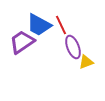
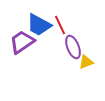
red line: moved 1 px left
